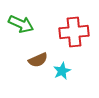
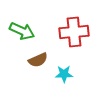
green arrow: moved 1 px right, 7 px down
cyan star: moved 2 px right, 3 px down; rotated 24 degrees clockwise
